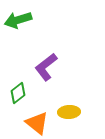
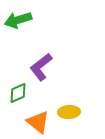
purple L-shape: moved 5 px left
green diamond: rotated 15 degrees clockwise
orange triangle: moved 1 px right, 1 px up
